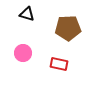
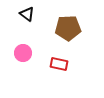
black triangle: rotated 21 degrees clockwise
